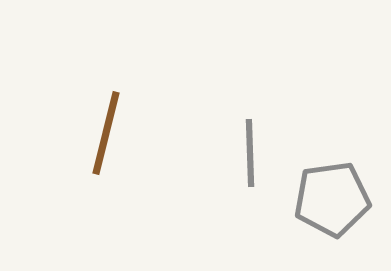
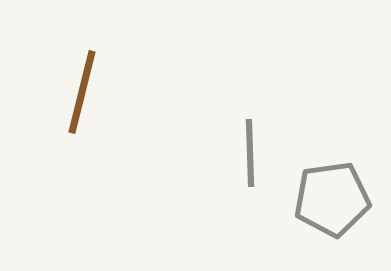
brown line: moved 24 px left, 41 px up
